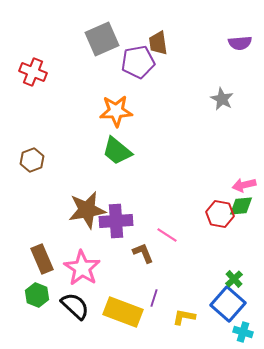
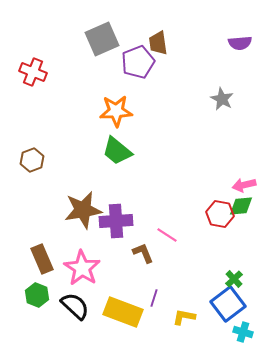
purple pentagon: rotated 12 degrees counterclockwise
brown star: moved 4 px left
blue square: rotated 12 degrees clockwise
